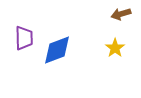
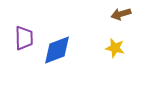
yellow star: rotated 24 degrees counterclockwise
